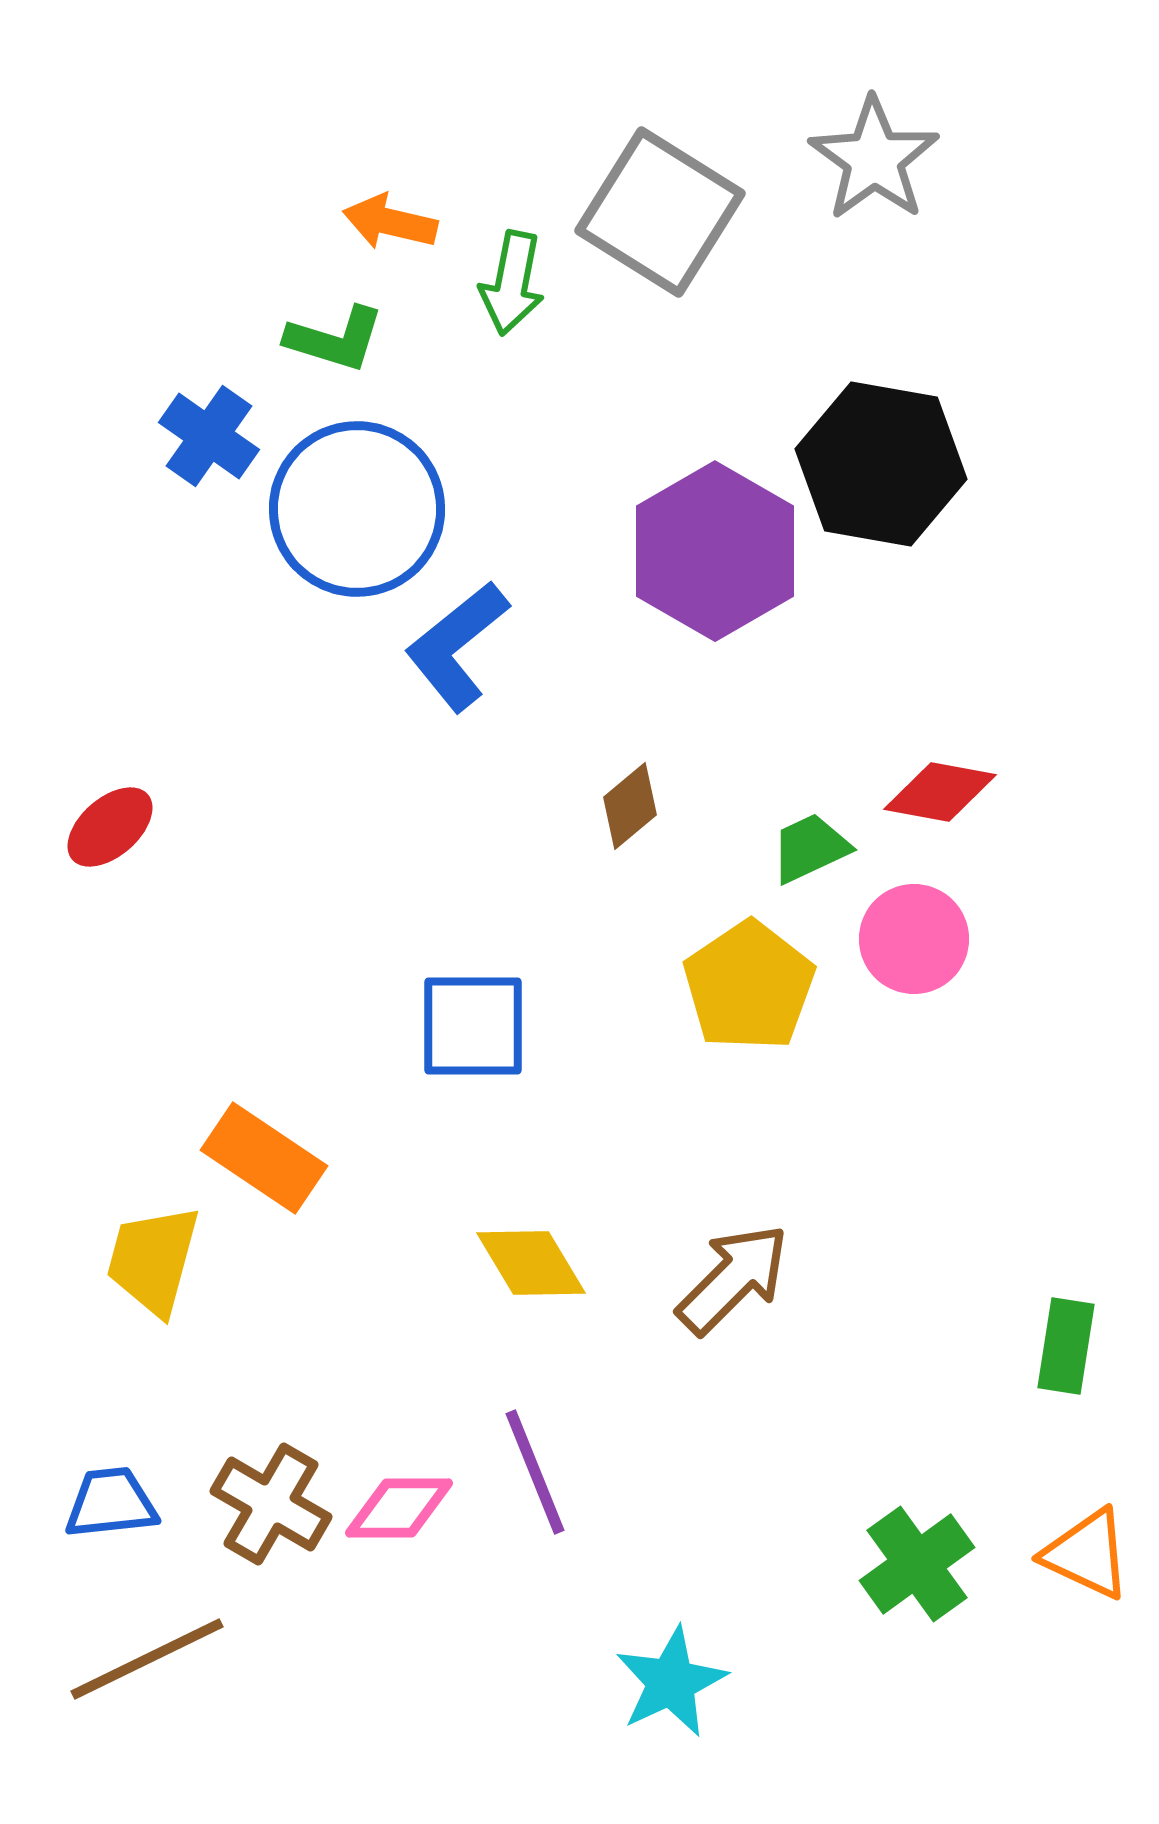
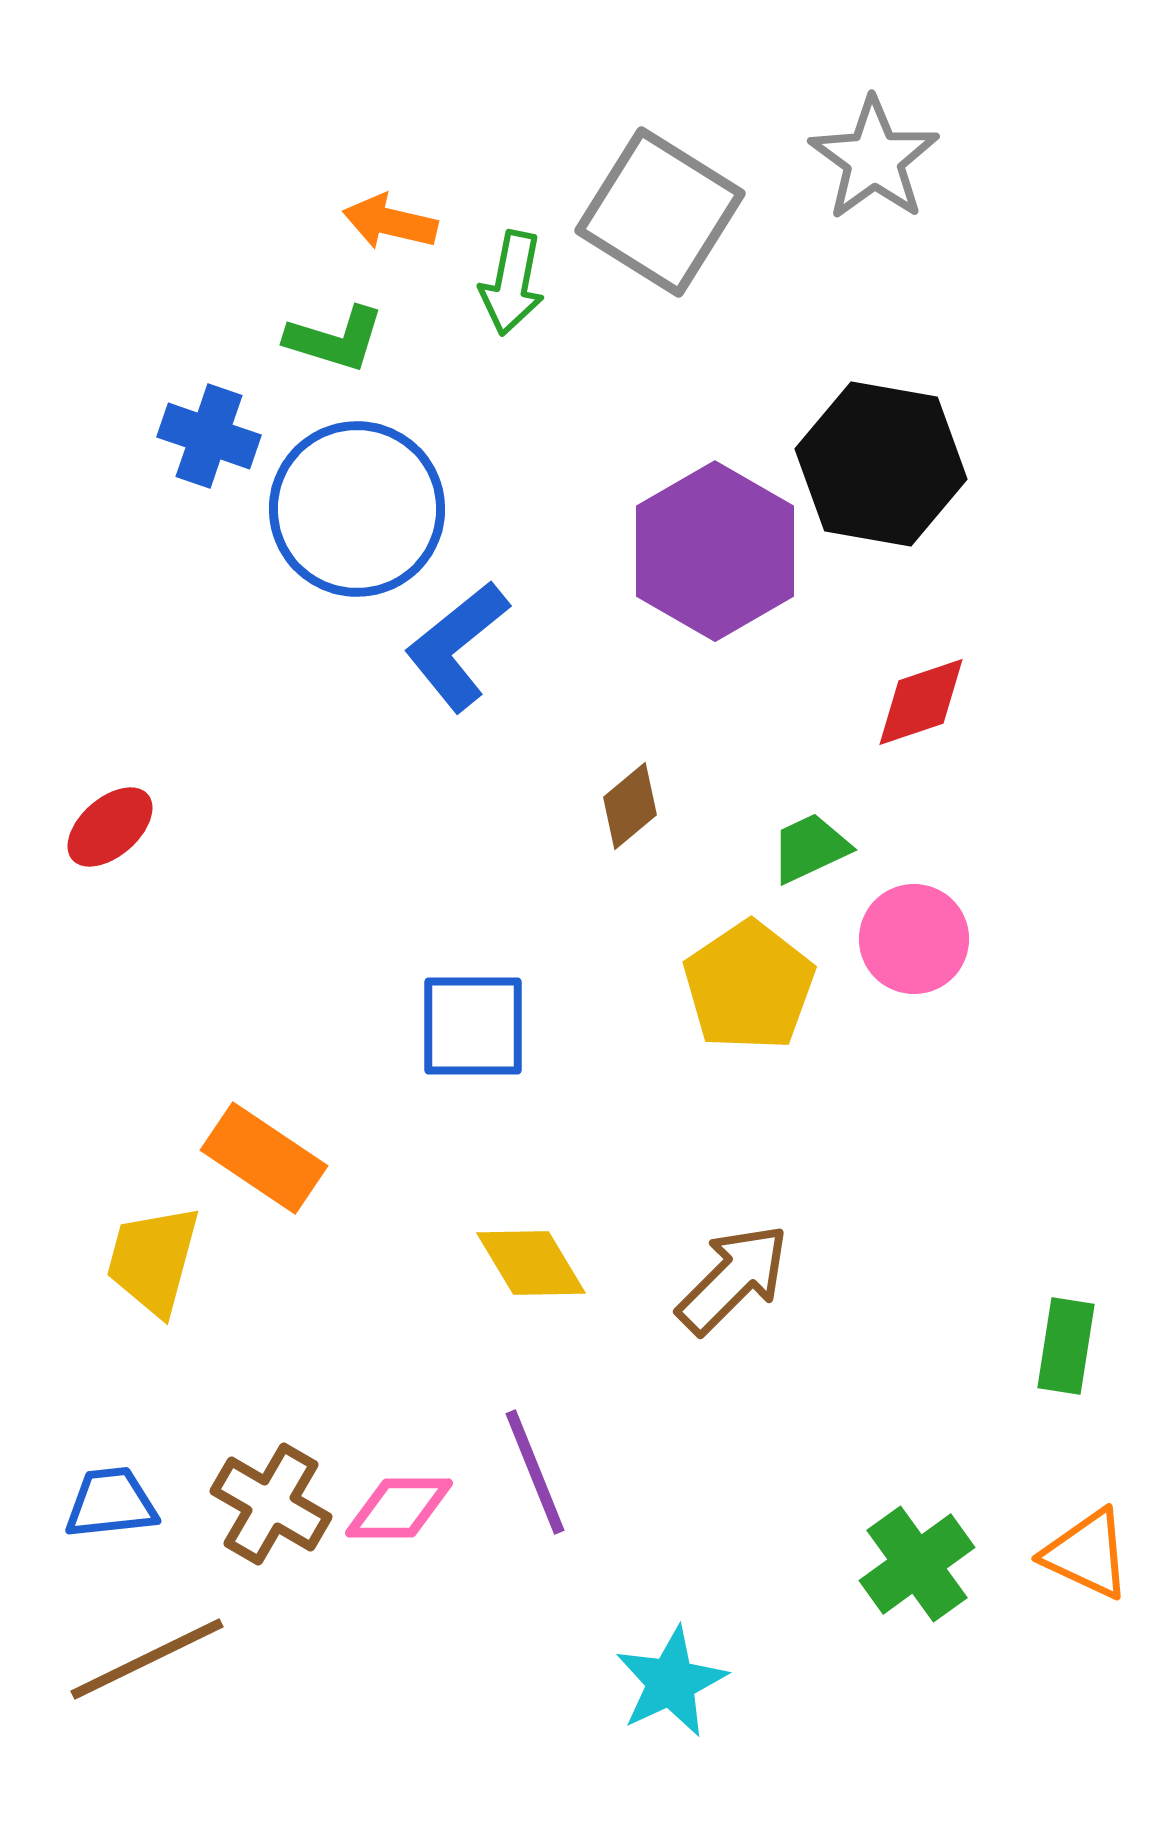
blue cross: rotated 16 degrees counterclockwise
red diamond: moved 19 px left, 90 px up; rotated 29 degrees counterclockwise
